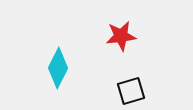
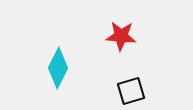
red star: rotated 12 degrees clockwise
